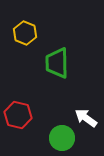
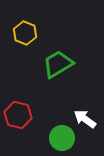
green trapezoid: moved 1 px right, 1 px down; rotated 60 degrees clockwise
white arrow: moved 1 px left, 1 px down
